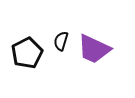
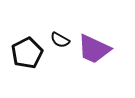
black semicircle: moved 1 px left, 1 px up; rotated 78 degrees counterclockwise
